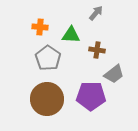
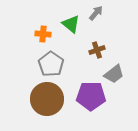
orange cross: moved 3 px right, 7 px down
green triangle: moved 11 px up; rotated 36 degrees clockwise
brown cross: rotated 28 degrees counterclockwise
gray pentagon: moved 3 px right, 6 px down
